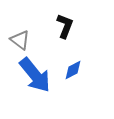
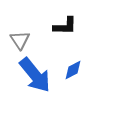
black L-shape: rotated 70 degrees clockwise
gray triangle: rotated 20 degrees clockwise
